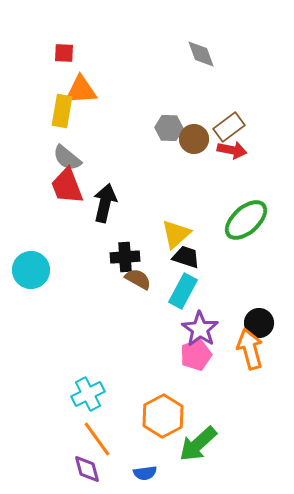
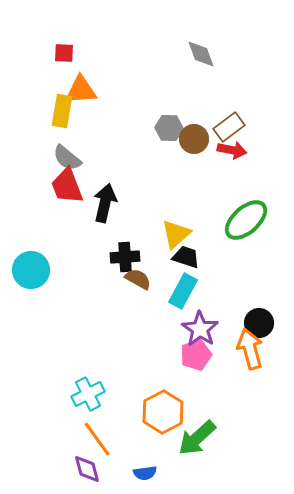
orange hexagon: moved 4 px up
green arrow: moved 1 px left, 6 px up
